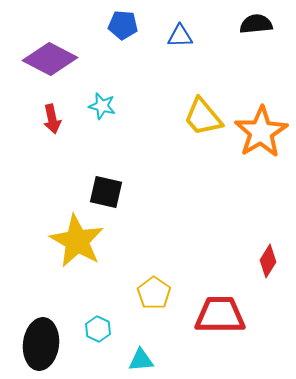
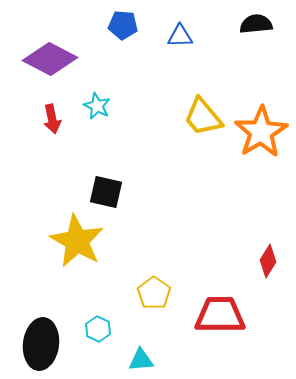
cyan star: moved 5 px left; rotated 12 degrees clockwise
